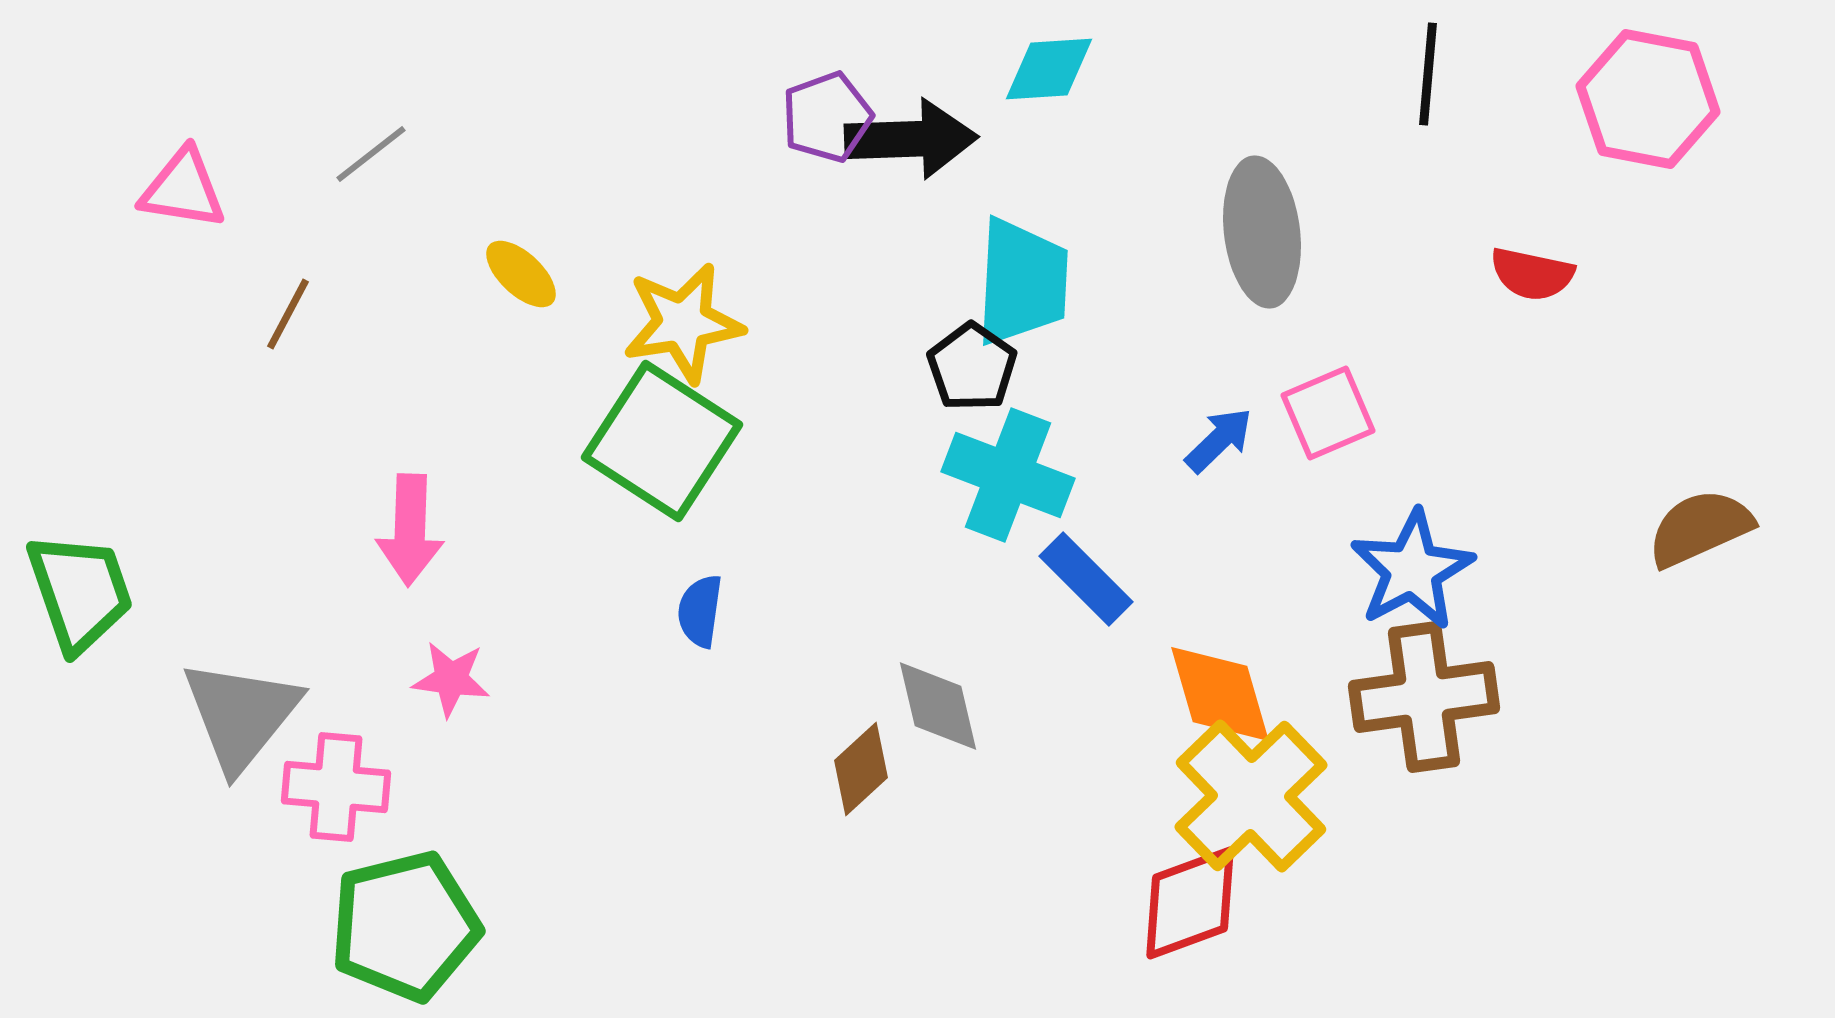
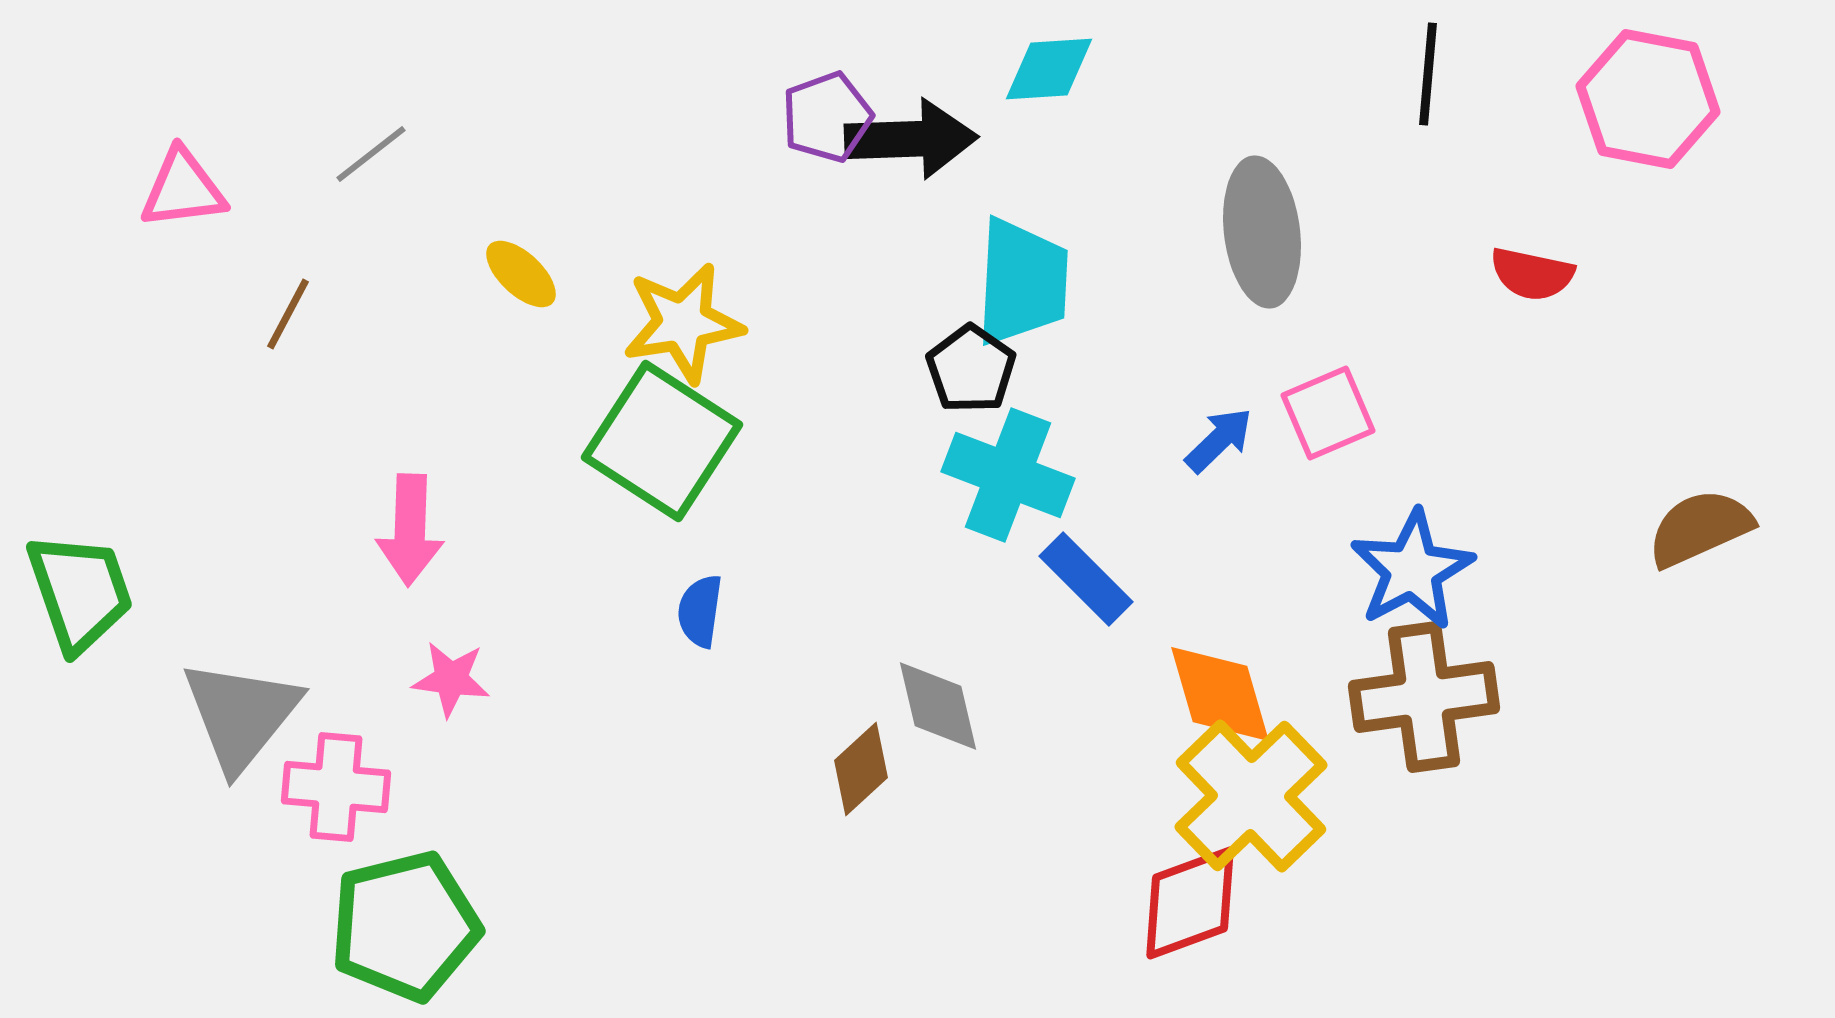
pink triangle: rotated 16 degrees counterclockwise
black pentagon: moved 1 px left, 2 px down
